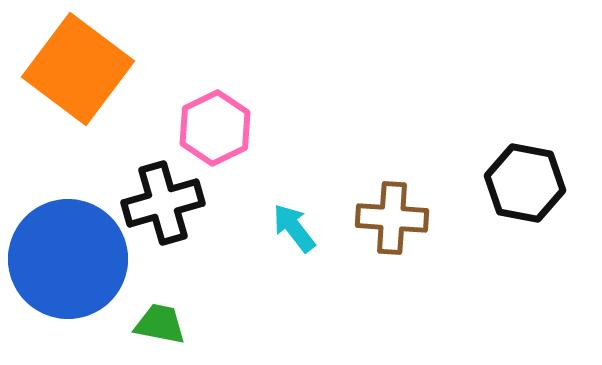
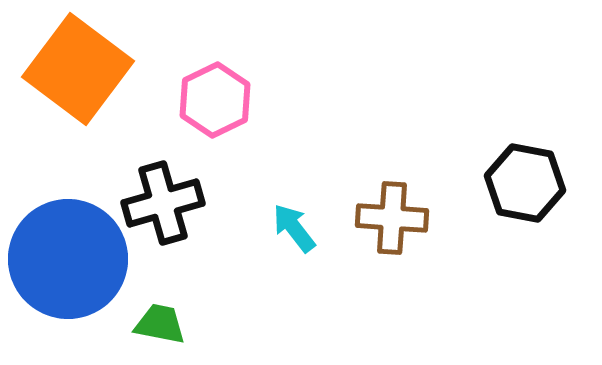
pink hexagon: moved 28 px up
